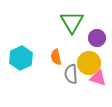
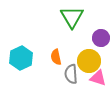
green triangle: moved 5 px up
purple circle: moved 4 px right
yellow circle: moved 2 px up
